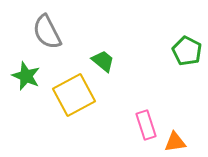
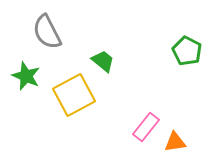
pink rectangle: moved 2 px down; rotated 56 degrees clockwise
